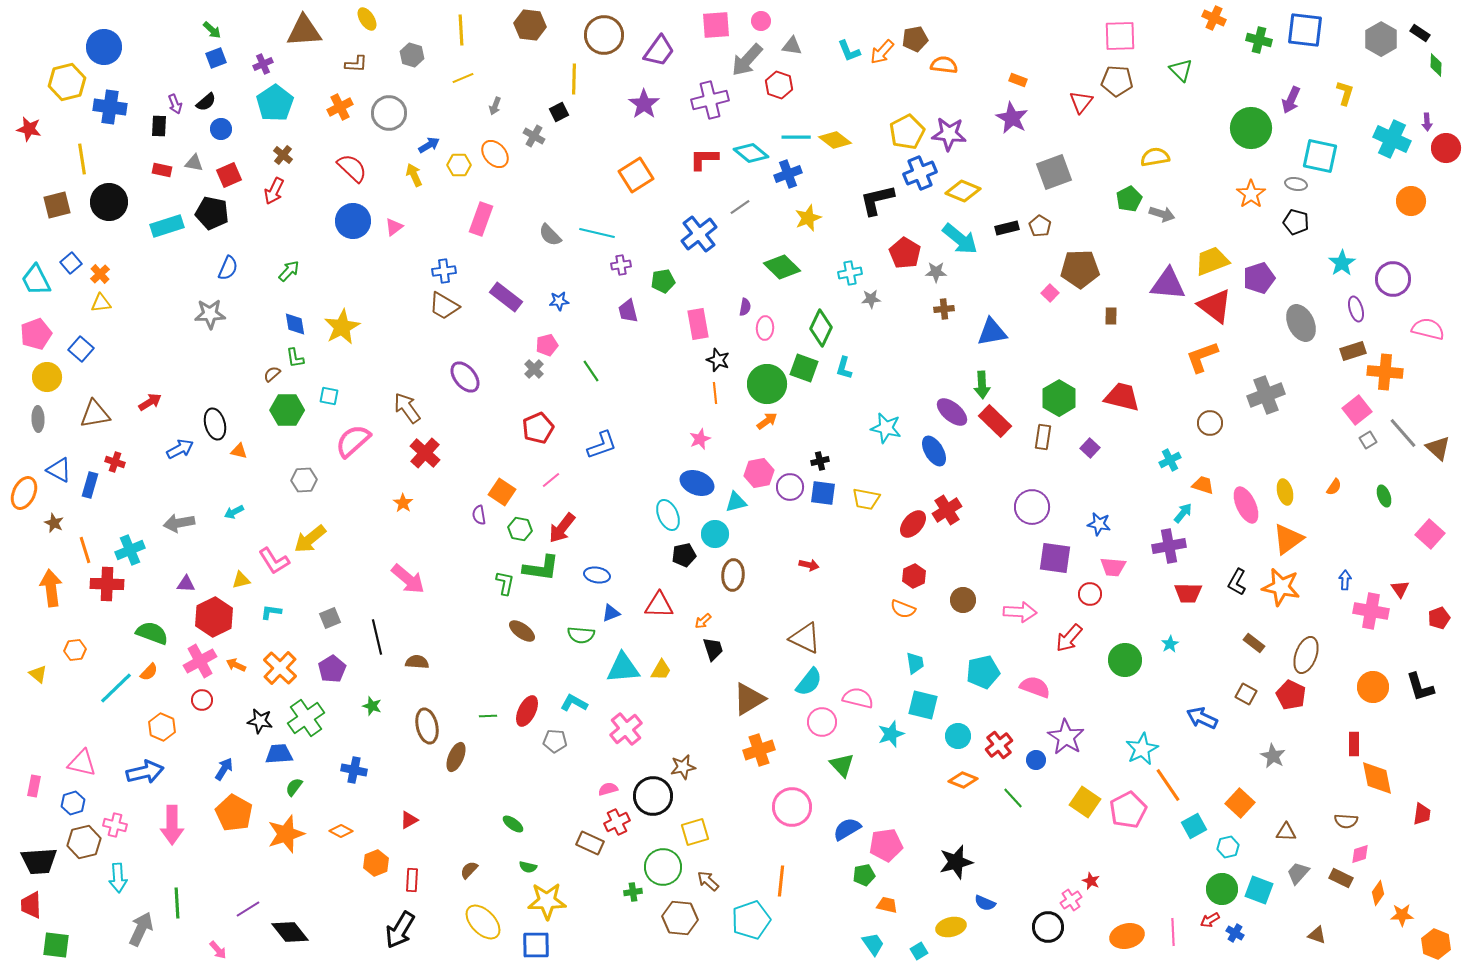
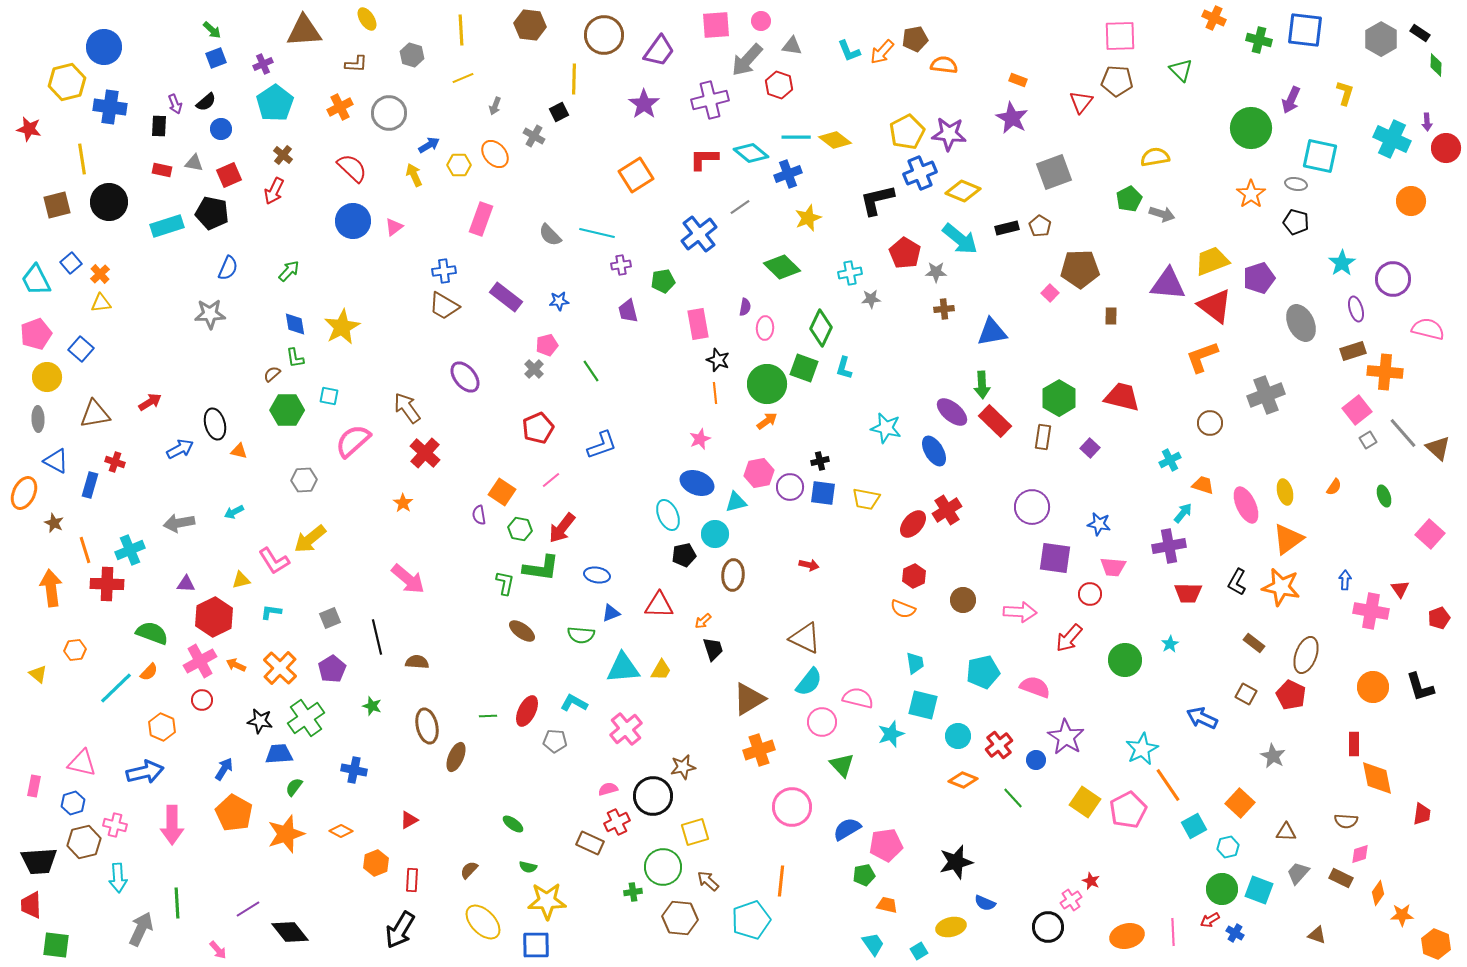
blue triangle at (59, 470): moved 3 px left, 9 px up
